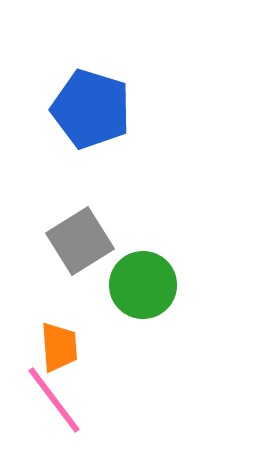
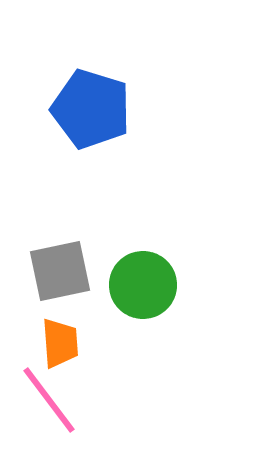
gray square: moved 20 px left, 30 px down; rotated 20 degrees clockwise
orange trapezoid: moved 1 px right, 4 px up
pink line: moved 5 px left
